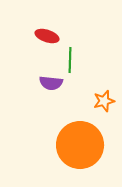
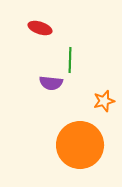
red ellipse: moved 7 px left, 8 px up
